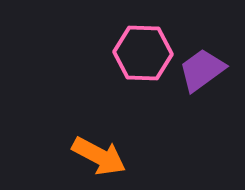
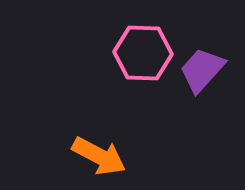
purple trapezoid: rotated 12 degrees counterclockwise
